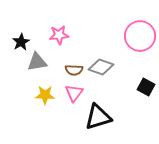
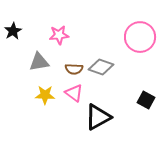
pink circle: moved 1 px down
black star: moved 8 px left, 11 px up
gray triangle: moved 2 px right
brown semicircle: moved 1 px up
black square: moved 13 px down
pink triangle: rotated 30 degrees counterclockwise
black triangle: rotated 12 degrees counterclockwise
